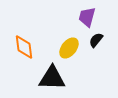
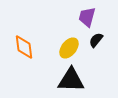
black triangle: moved 19 px right, 2 px down
